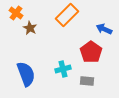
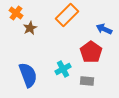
brown star: rotated 16 degrees clockwise
cyan cross: rotated 14 degrees counterclockwise
blue semicircle: moved 2 px right, 1 px down
